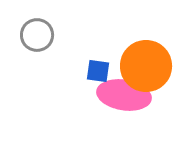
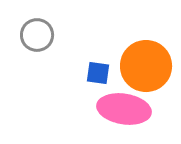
blue square: moved 2 px down
pink ellipse: moved 14 px down
